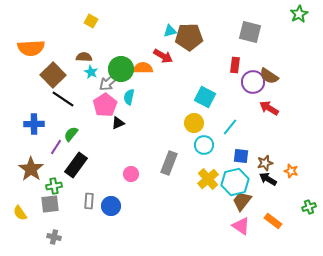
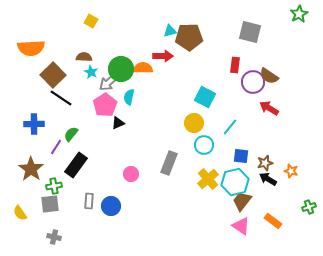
red arrow at (163, 56): rotated 30 degrees counterclockwise
black line at (63, 99): moved 2 px left, 1 px up
